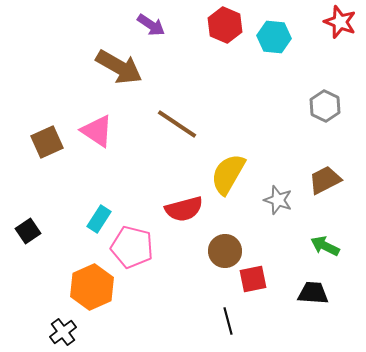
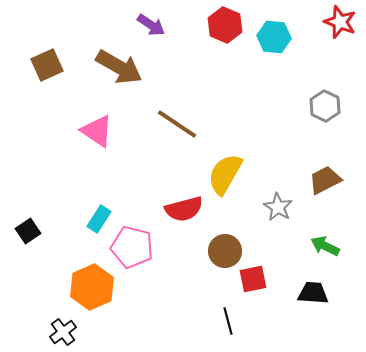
brown square: moved 77 px up
yellow semicircle: moved 3 px left
gray star: moved 7 px down; rotated 12 degrees clockwise
